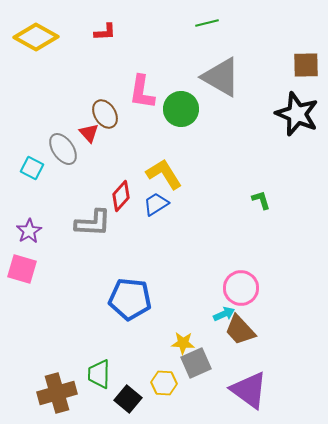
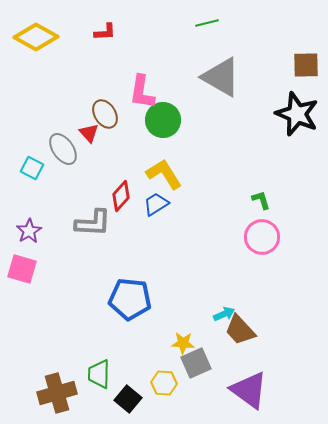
green circle: moved 18 px left, 11 px down
pink circle: moved 21 px right, 51 px up
